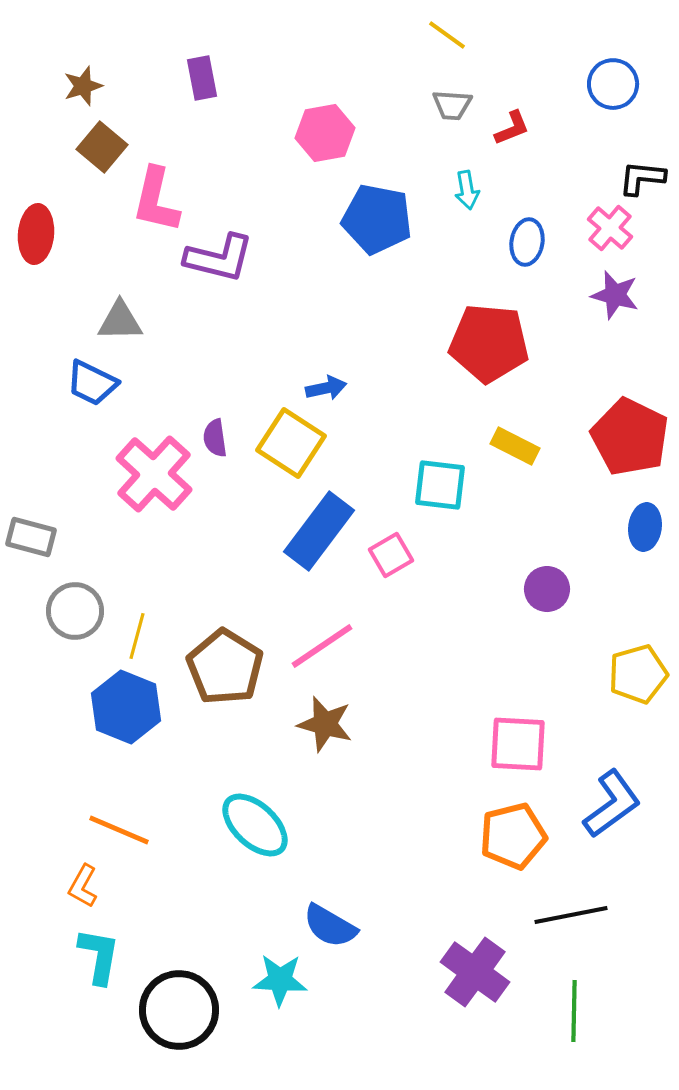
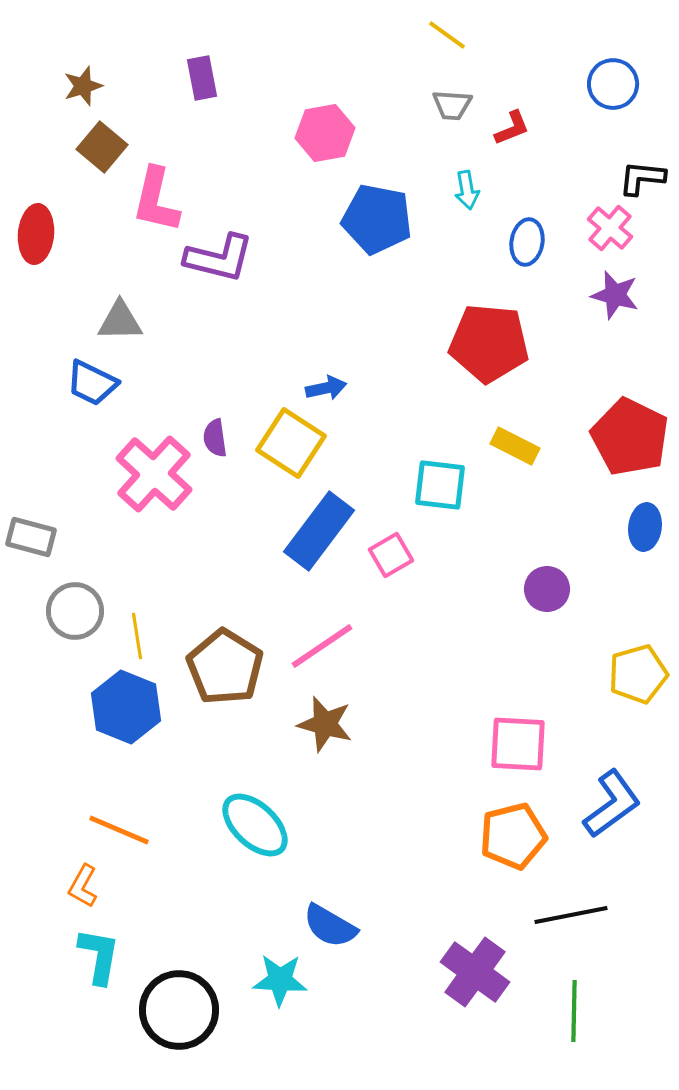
yellow line at (137, 636): rotated 24 degrees counterclockwise
